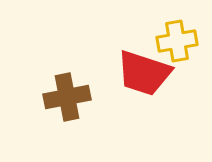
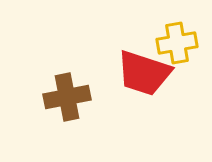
yellow cross: moved 2 px down
